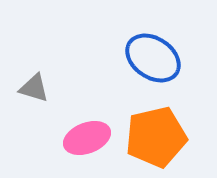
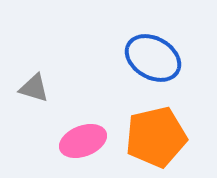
blue ellipse: rotated 4 degrees counterclockwise
pink ellipse: moved 4 px left, 3 px down
